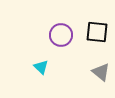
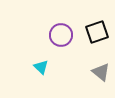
black square: rotated 25 degrees counterclockwise
